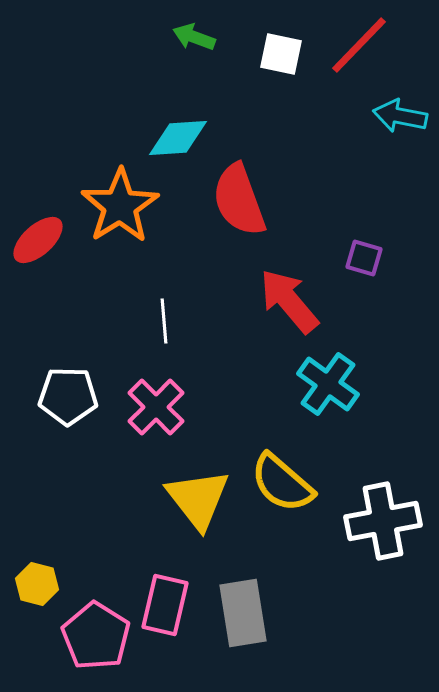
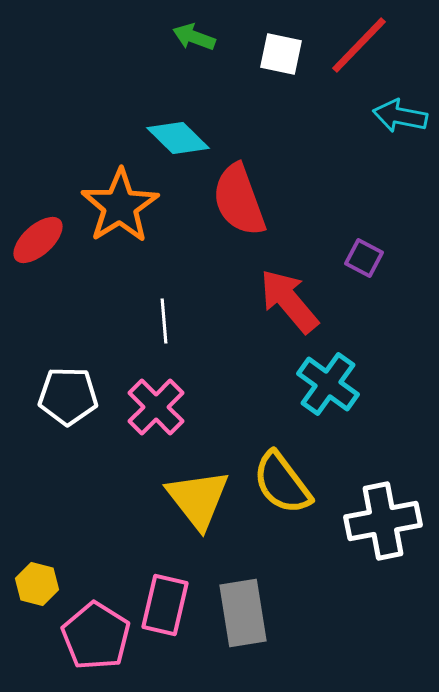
cyan diamond: rotated 48 degrees clockwise
purple square: rotated 12 degrees clockwise
yellow semicircle: rotated 12 degrees clockwise
